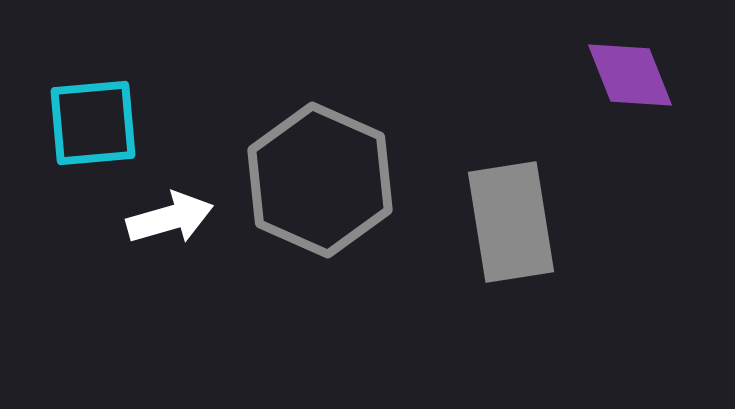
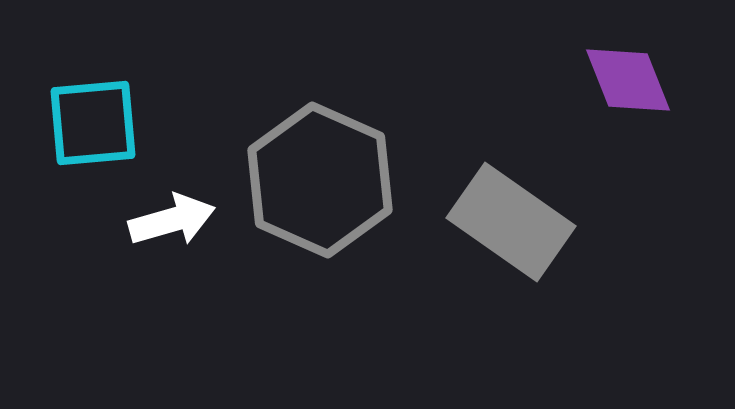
purple diamond: moved 2 px left, 5 px down
white arrow: moved 2 px right, 2 px down
gray rectangle: rotated 46 degrees counterclockwise
